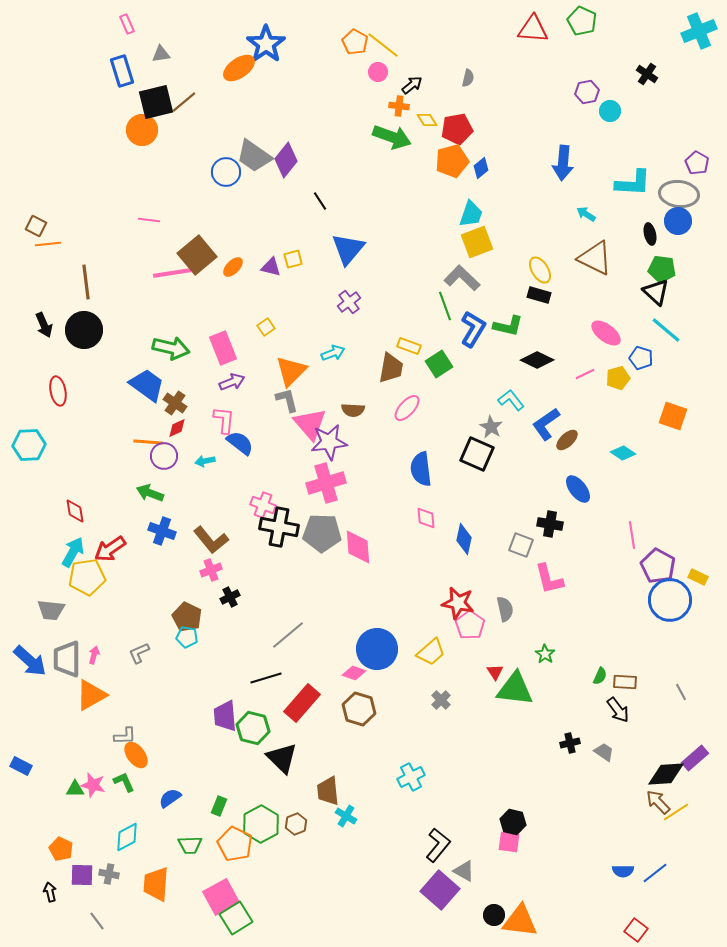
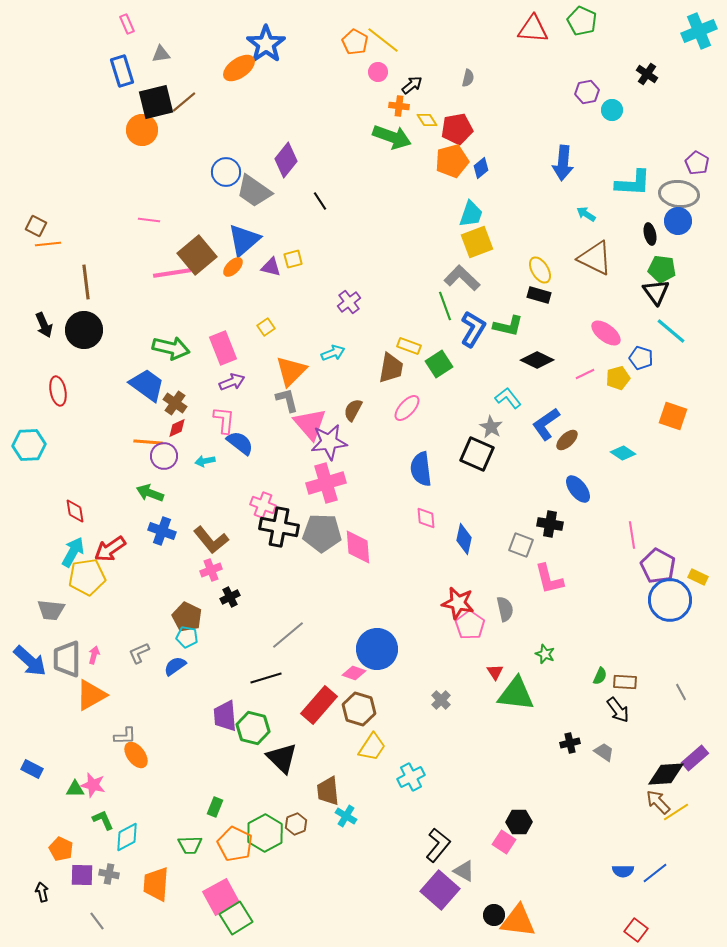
yellow line at (383, 45): moved 5 px up
cyan circle at (610, 111): moved 2 px right, 1 px up
gray trapezoid at (254, 156): moved 35 px down
blue triangle at (348, 249): moved 104 px left, 9 px up; rotated 9 degrees clockwise
black triangle at (656, 292): rotated 12 degrees clockwise
cyan line at (666, 330): moved 5 px right, 1 px down
cyan L-shape at (511, 400): moved 3 px left, 2 px up
brown semicircle at (353, 410): rotated 115 degrees clockwise
yellow trapezoid at (431, 652): moved 59 px left, 95 px down; rotated 16 degrees counterclockwise
green star at (545, 654): rotated 12 degrees counterclockwise
green triangle at (515, 689): moved 1 px right, 5 px down
red rectangle at (302, 703): moved 17 px right, 2 px down
blue rectangle at (21, 766): moved 11 px right, 3 px down
green L-shape at (124, 782): moved 21 px left, 38 px down
blue semicircle at (170, 798): moved 5 px right, 132 px up
green rectangle at (219, 806): moved 4 px left, 1 px down
black hexagon at (513, 822): moved 6 px right; rotated 15 degrees counterclockwise
green hexagon at (261, 824): moved 4 px right, 9 px down
pink square at (509, 842): moved 5 px left; rotated 25 degrees clockwise
black arrow at (50, 892): moved 8 px left
orange triangle at (520, 921): moved 2 px left
